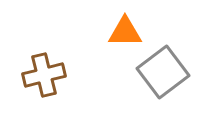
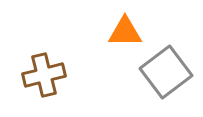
gray square: moved 3 px right
